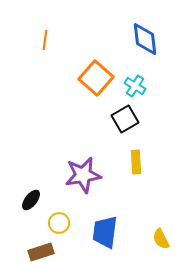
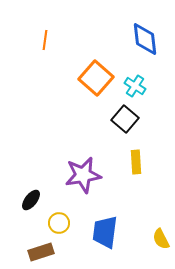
black square: rotated 20 degrees counterclockwise
